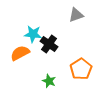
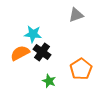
black cross: moved 7 px left, 8 px down
